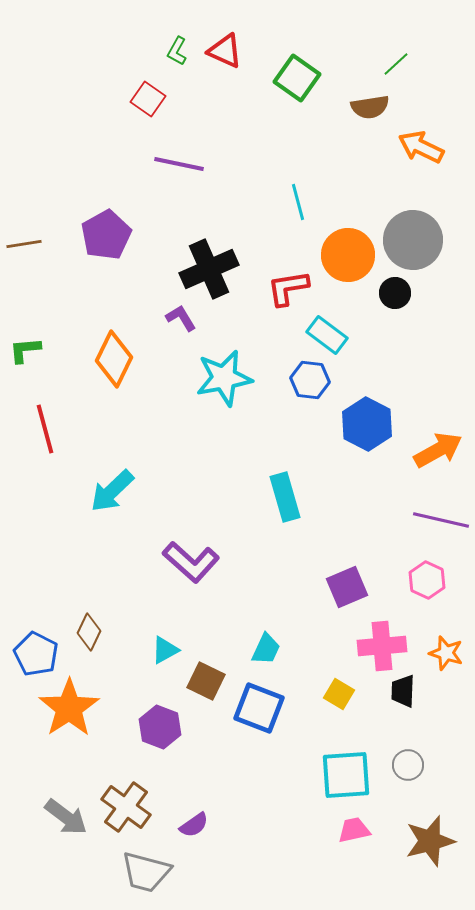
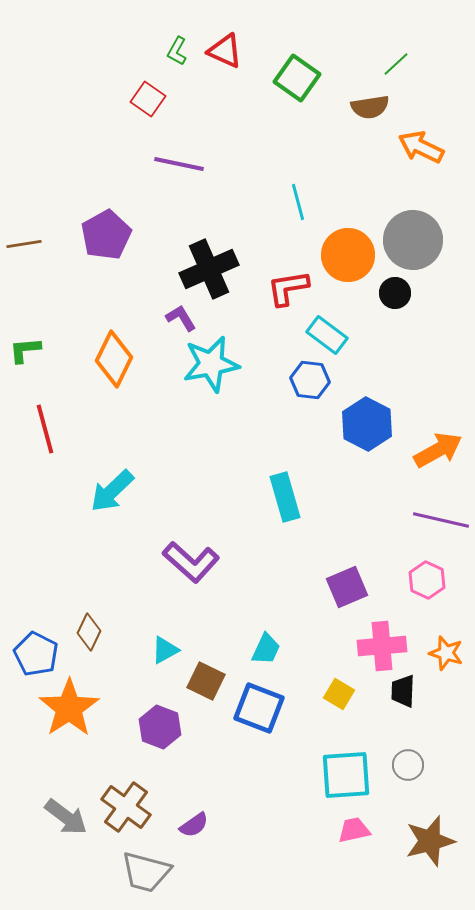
cyan star at (224, 378): moved 13 px left, 14 px up
